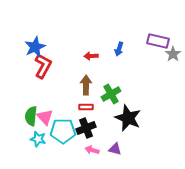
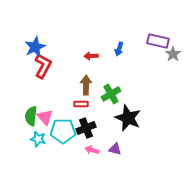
red rectangle: moved 5 px left, 3 px up
